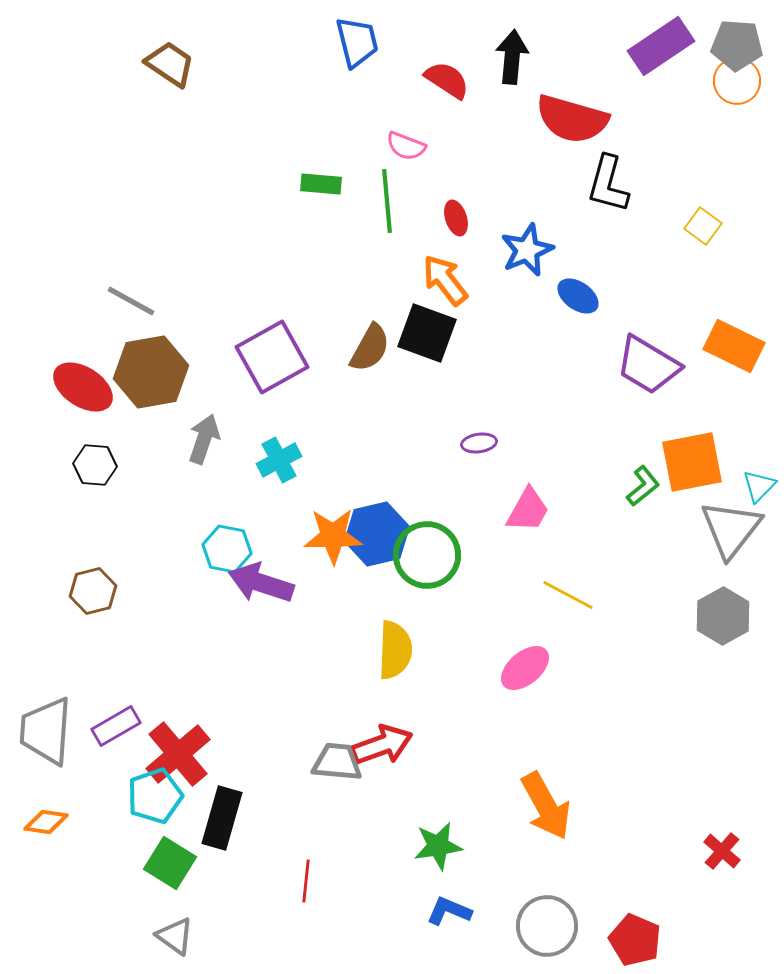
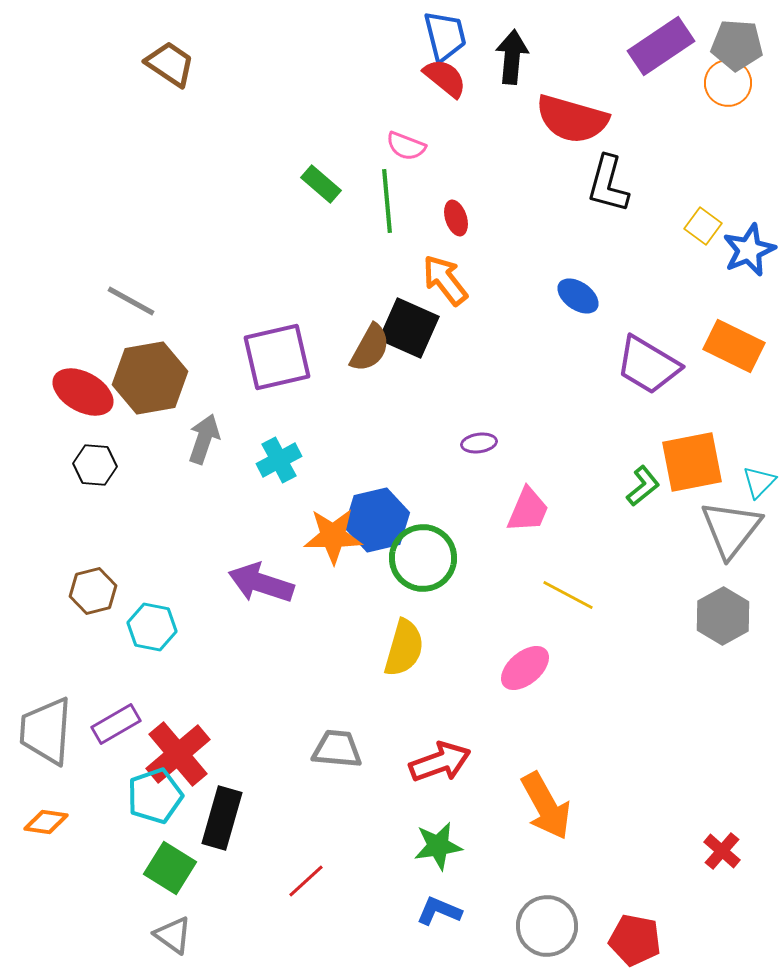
blue trapezoid at (357, 42): moved 88 px right, 6 px up
red semicircle at (447, 80): moved 2 px left, 2 px up; rotated 6 degrees clockwise
orange circle at (737, 81): moved 9 px left, 2 px down
green rectangle at (321, 184): rotated 36 degrees clockwise
blue star at (527, 250): moved 222 px right
black square at (427, 333): moved 18 px left, 5 px up; rotated 4 degrees clockwise
purple square at (272, 357): moved 5 px right; rotated 16 degrees clockwise
brown hexagon at (151, 372): moved 1 px left, 6 px down
red ellipse at (83, 387): moved 5 px down; rotated 4 degrees counterclockwise
cyan triangle at (759, 486): moved 4 px up
pink trapezoid at (528, 510): rotated 6 degrees counterclockwise
blue hexagon at (377, 534): moved 14 px up
cyan hexagon at (227, 549): moved 75 px left, 78 px down
green circle at (427, 555): moved 4 px left, 3 px down
yellow semicircle at (395, 650): moved 9 px right, 2 px up; rotated 14 degrees clockwise
purple rectangle at (116, 726): moved 2 px up
red arrow at (382, 745): moved 58 px right, 17 px down
gray trapezoid at (337, 762): moved 13 px up
green square at (170, 863): moved 5 px down
red line at (306, 881): rotated 42 degrees clockwise
blue L-shape at (449, 911): moved 10 px left
gray triangle at (175, 936): moved 2 px left, 1 px up
red pentagon at (635, 940): rotated 12 degrees counterclockwise
